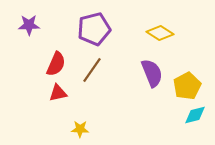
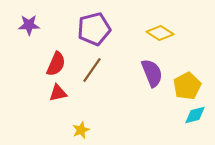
yellow star: moved 1 px right, 1 px down; rotated 24 degrees counterclockwise
